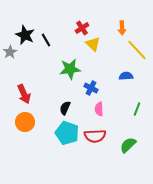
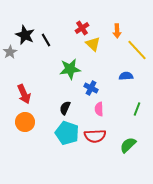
orange arrow: moved 5 px left, 3 px down
